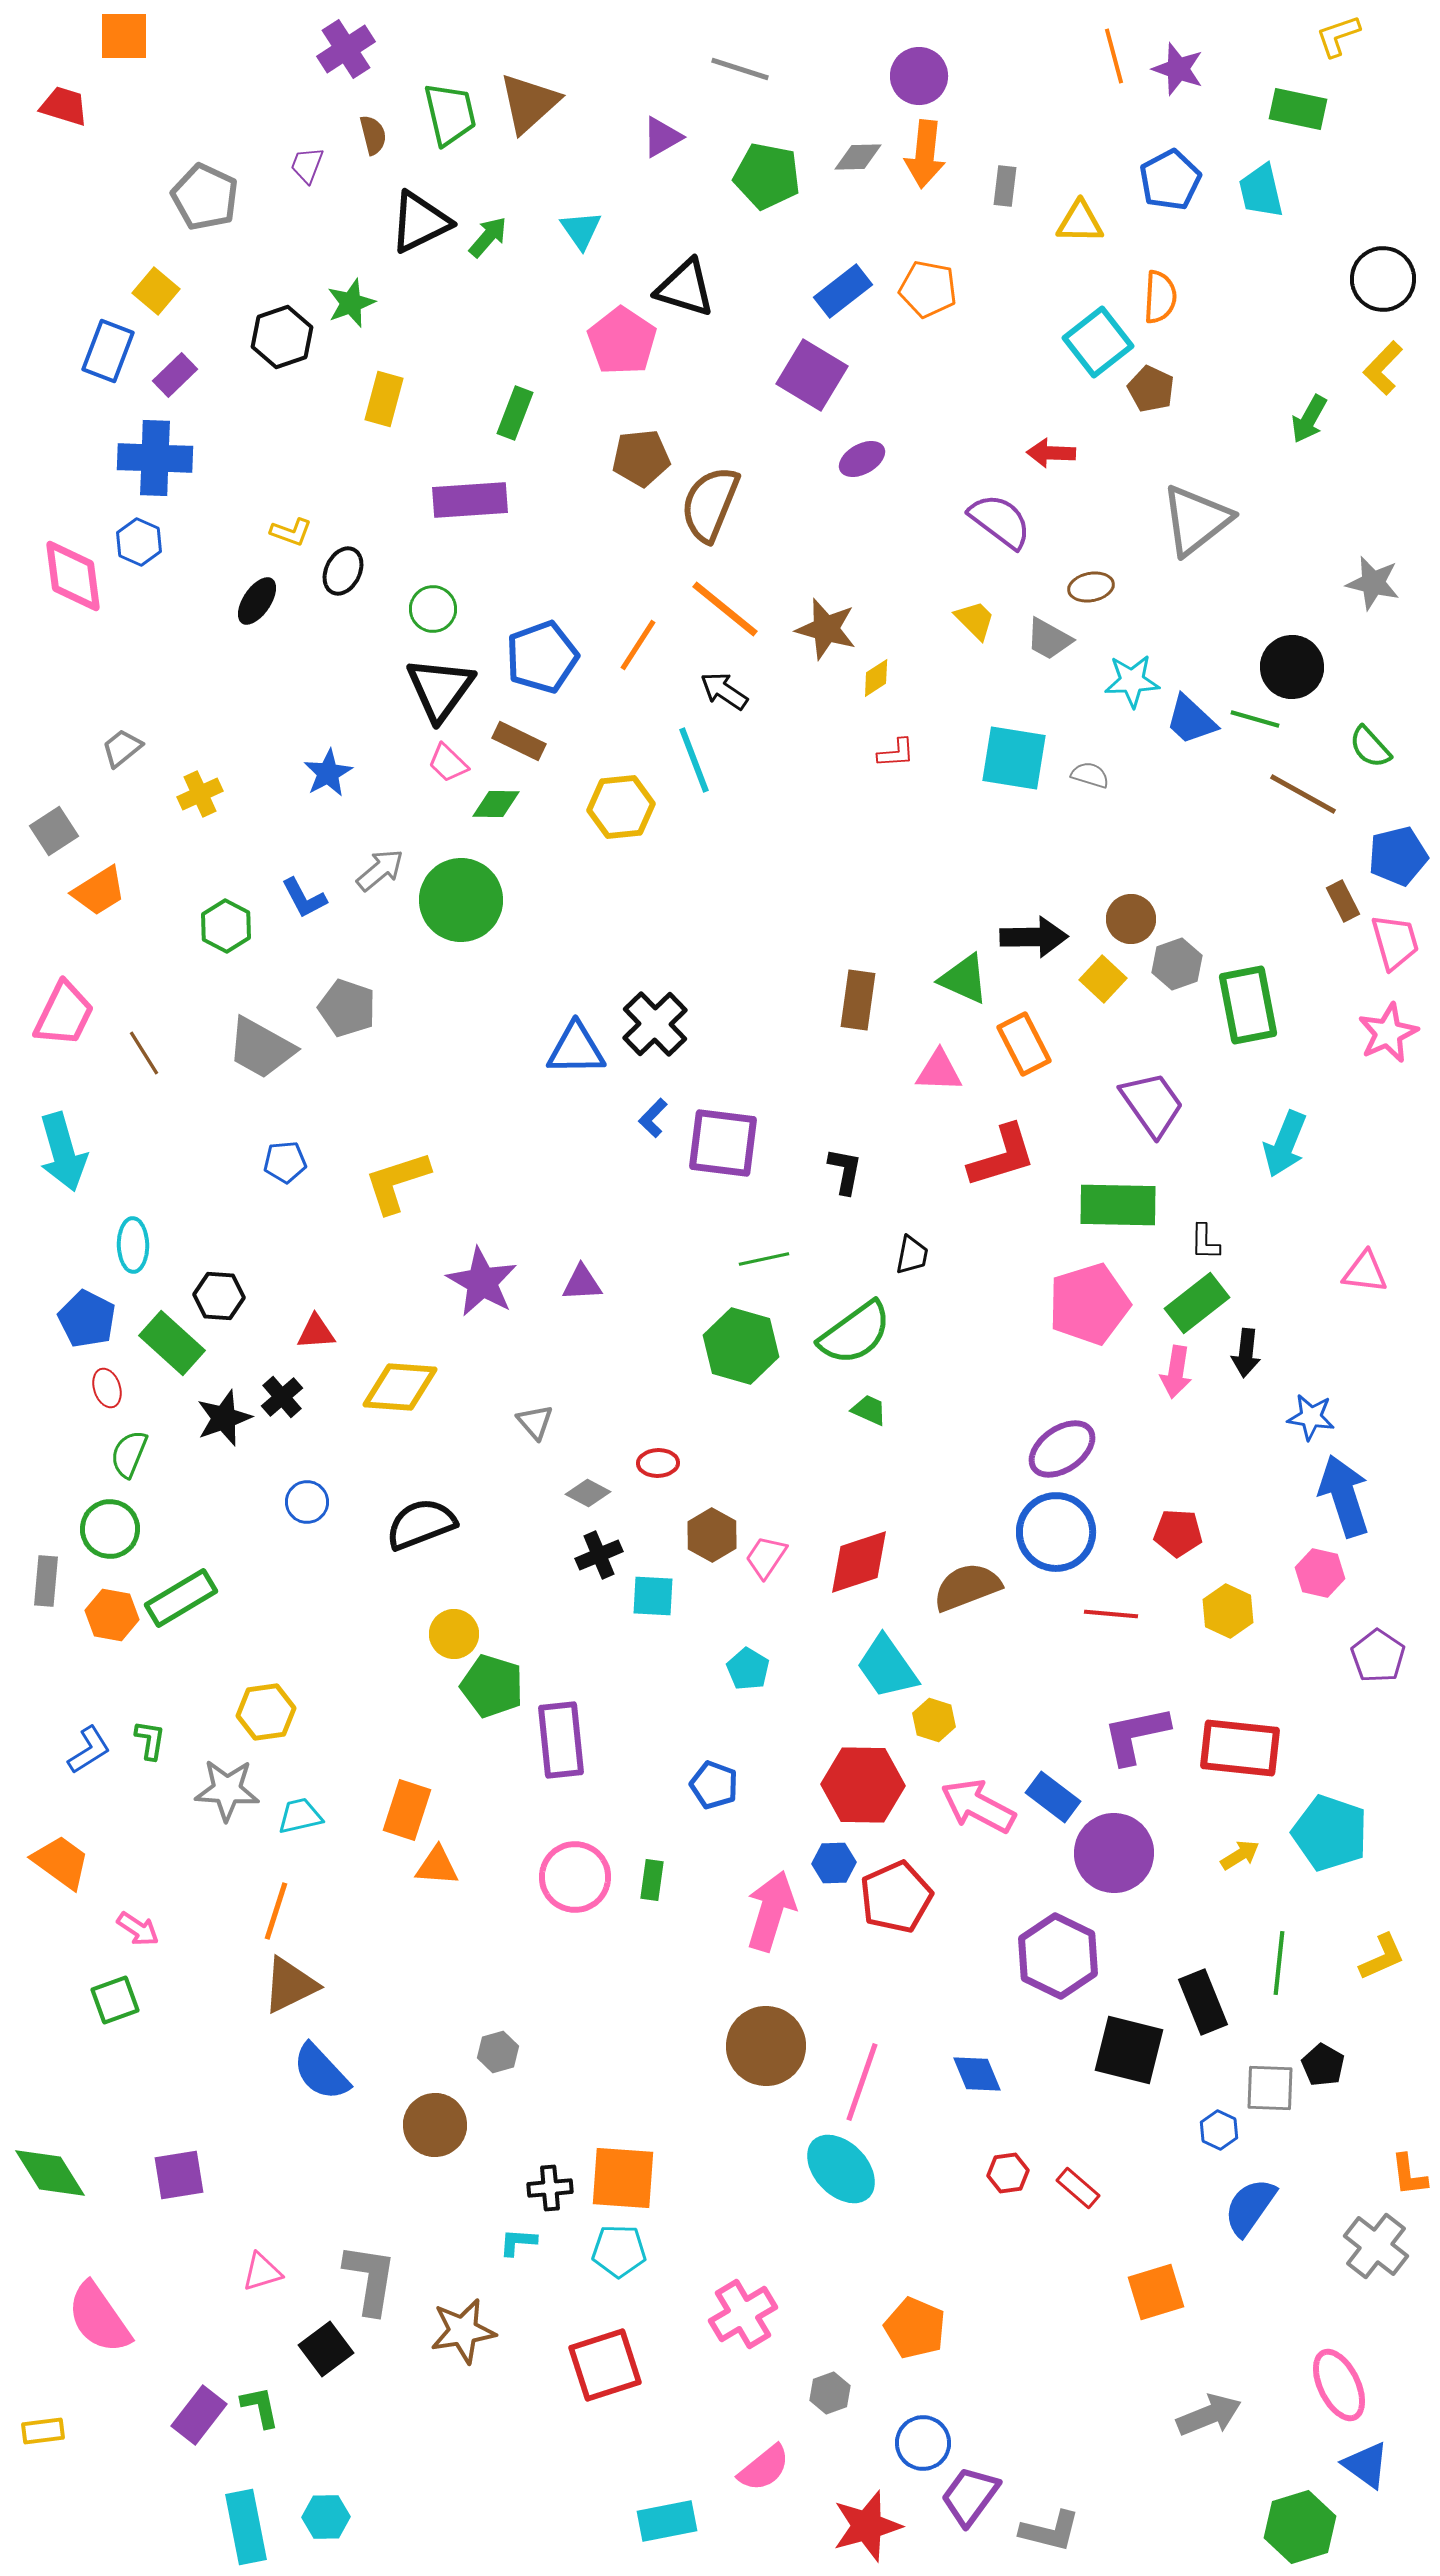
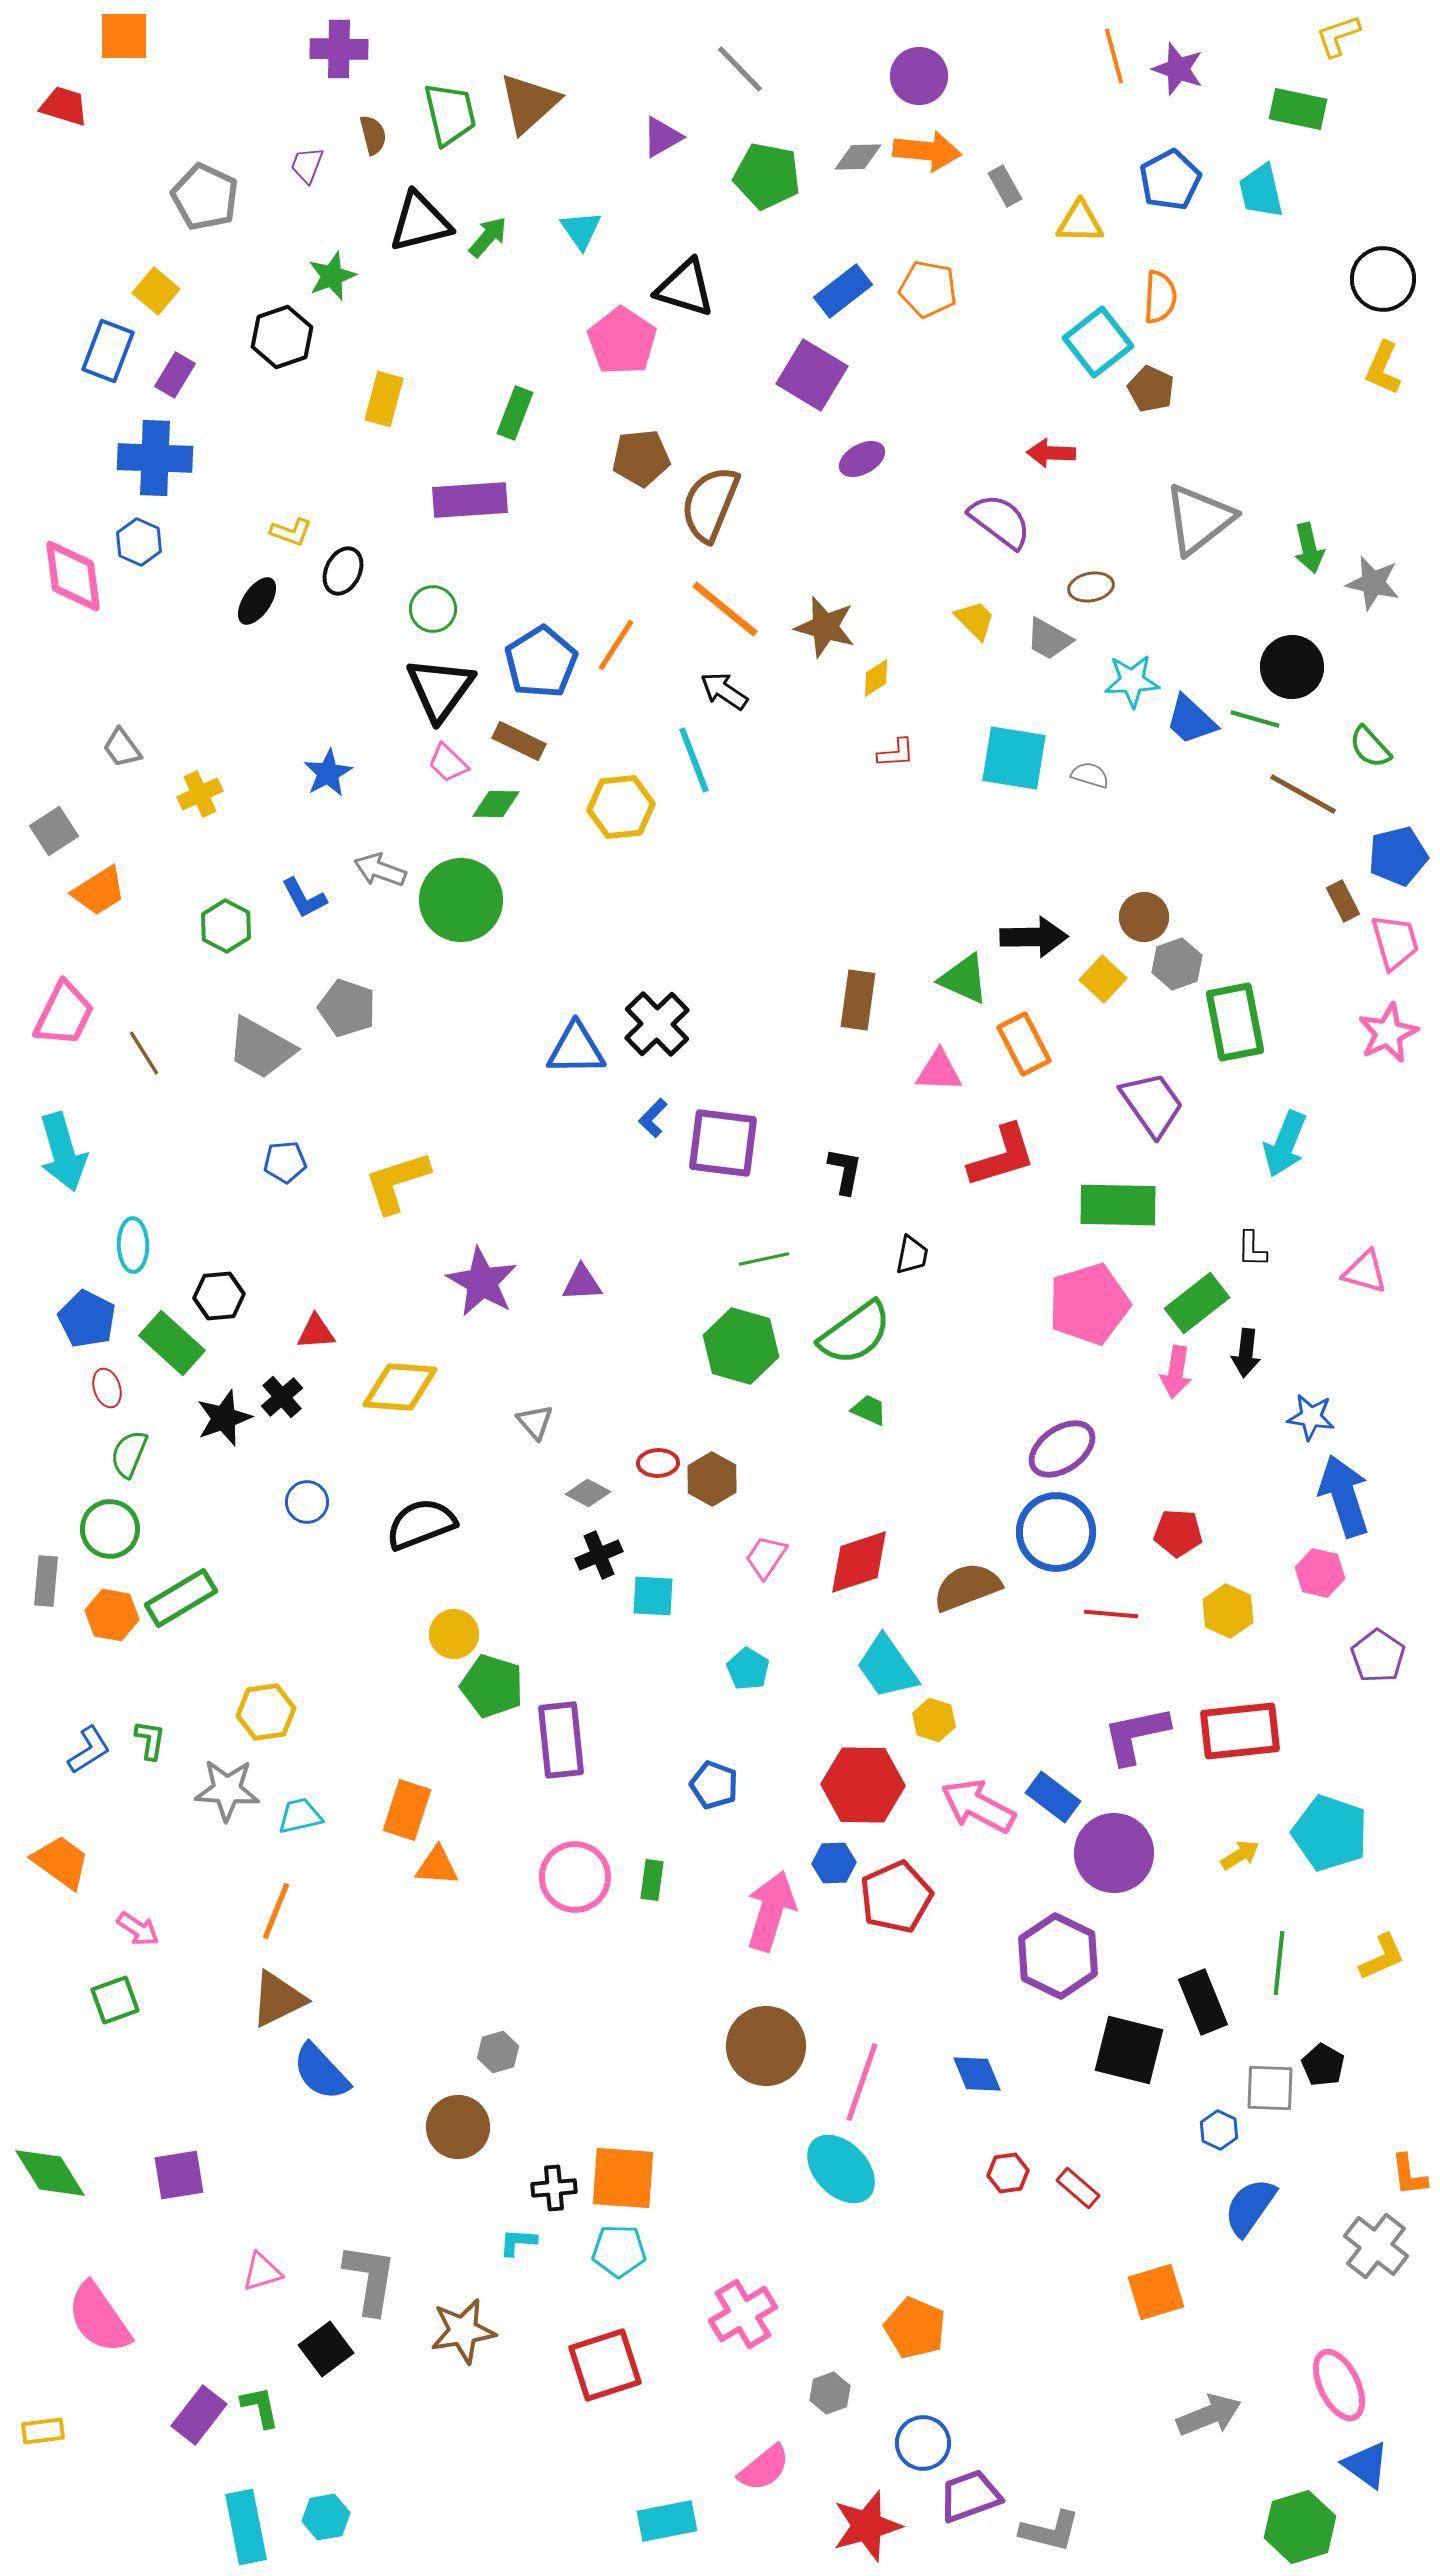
purple cross at (346, 49): moved 7 px left; rotated 34 degrees clockwise
gray line at (740, 69): rotated 28 degrees clockwise
orange arrow at (925, 154): moved 2 px right, 3 px up; rotated 90 degrees counterclockwise
gray rectangle at (1005, 186): rotated 36 degrees counterclockwise
black triangle at (420, 222): rotated 12 degrees clockwise
green star at (351, 303): moved 19 px left, 27 px up
yellow L-shape at (1383, 368): rotated 20 degrees counterclockwise
purple rectangle at (175, 375): rotated 15 degrees counterclockwise
green arrow at (1309, 419): moved 129 px down; rotated 42 degrees counterclockwise
gray triangle at (1196, 520): moved 3 px right, 1 px up
brown star at (826, 629): moved 1 px left, 2 px up
orange line at (638, 645): moved 22 px left
blue pentagon at (542, 657): moved 1 px left, 5 px down; rotated 12 degrees counterclockwise
gray trapezoid at (122, 748): rotated 87 degrees counterclockwise
gray arrow at (380, 870): rotated 120 degrees counterclockwise
brown circle at (1131, 919): moved 13 px right, 2 px up
green rectangle at (1248, 1005): moved 13 px left, 17 px down
black cross at (655, 1024): moved 2 px right
black L-shape at (1205, 1242): moved 47 px right, 7 px down
pink triangle at (1365, 1272): rotated 9 degrees clockwise
black hexagon at (219, 1296): rotated 9 degrees counterclockwise
brown hexagon at (712, 1535): moved 56 px up
red rectangle at (1240, 1748): moved 17 px up; rotated 12 degrees counterclockwise
orange line at (276, 1911): rotated 4 degrees clockwise
brown triangle at (290, 1985): moved 12 px left, 14 px down
brown circle at (435, 2125): moved 23 px right, 2 px down
black cross at (550, 2188): moved 4 px right
purple trapezoid at (970, 2496): rotated 34 degrees clockwise
cyan hexagon at (326, 2517): rotated 9 degrees counterclockwise
